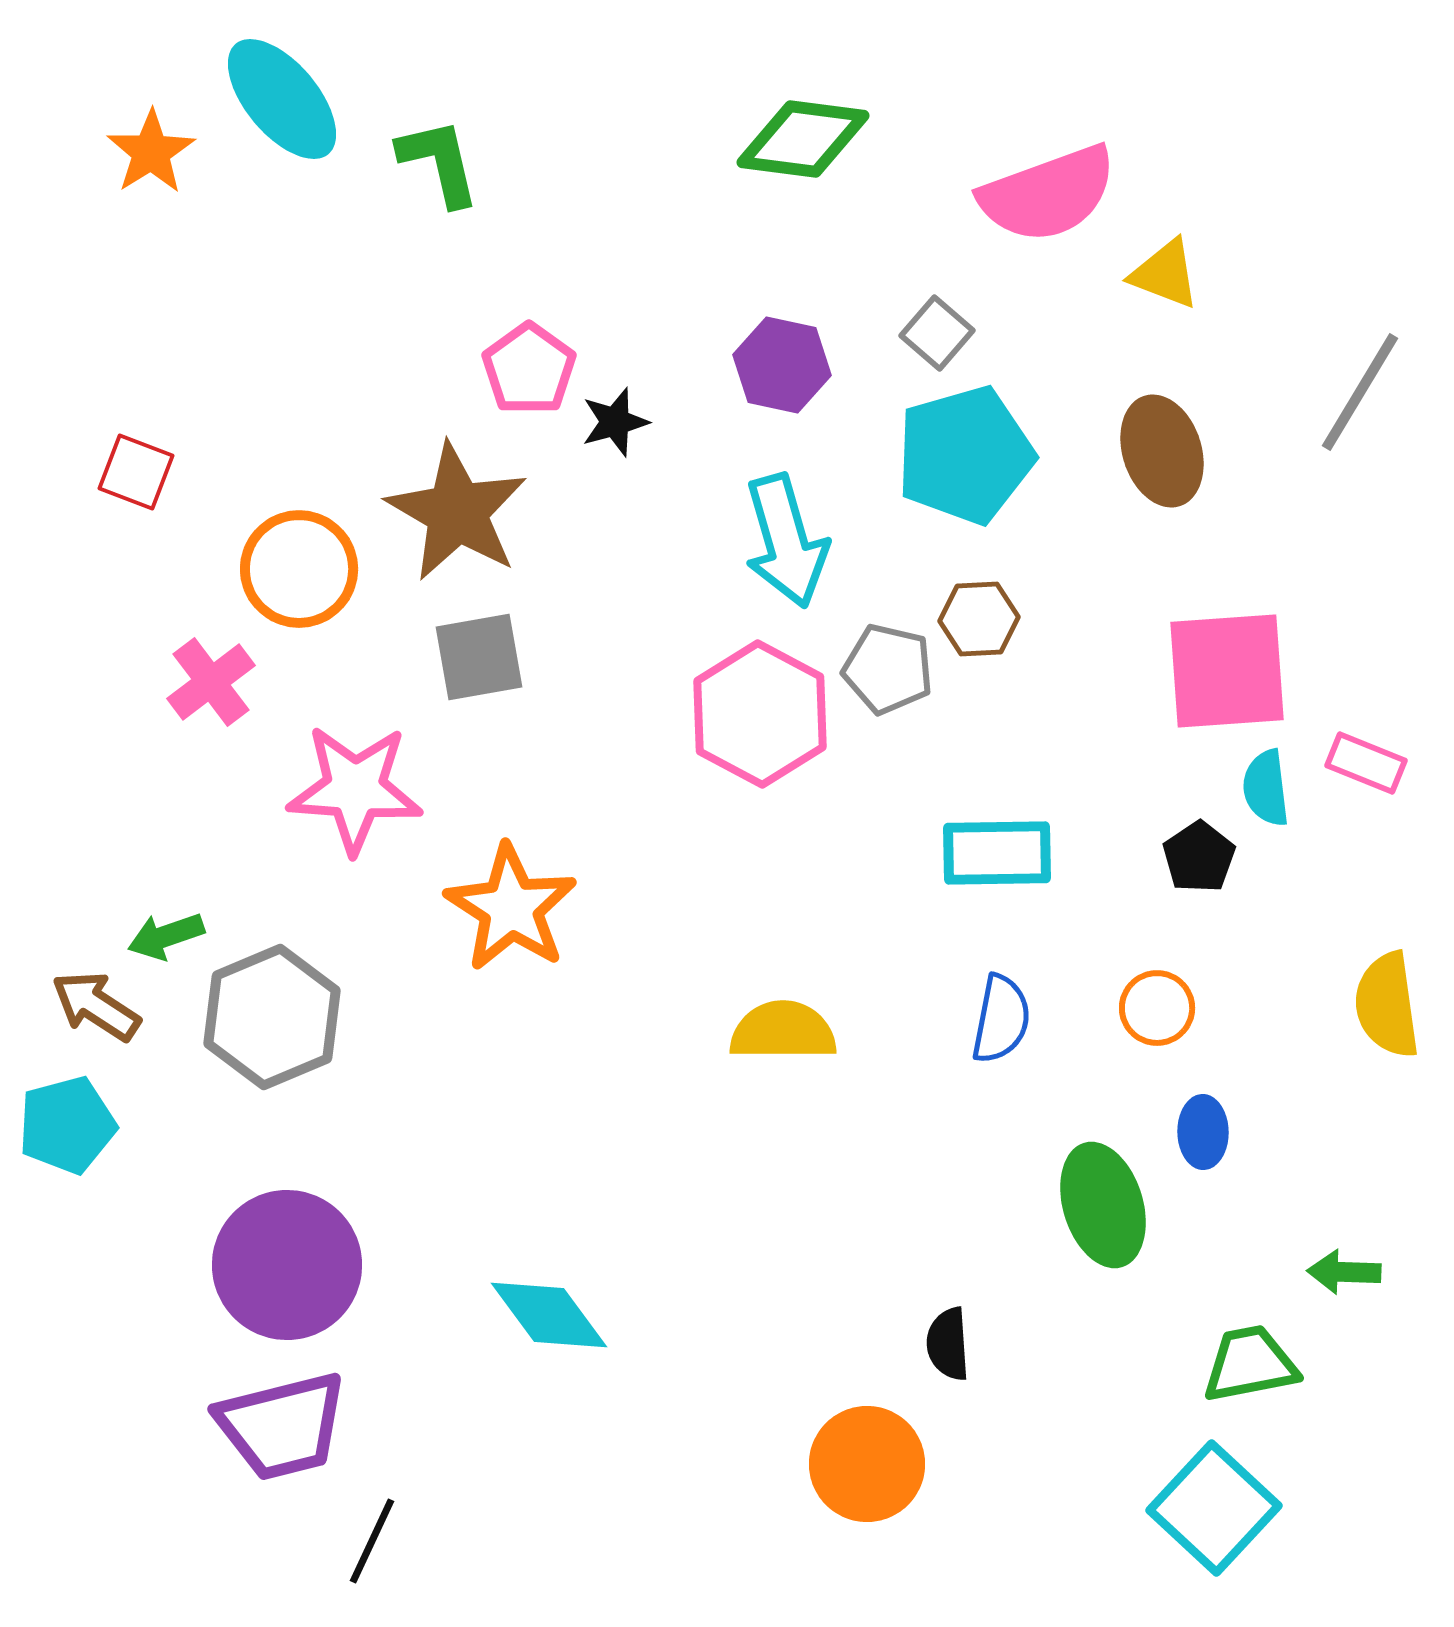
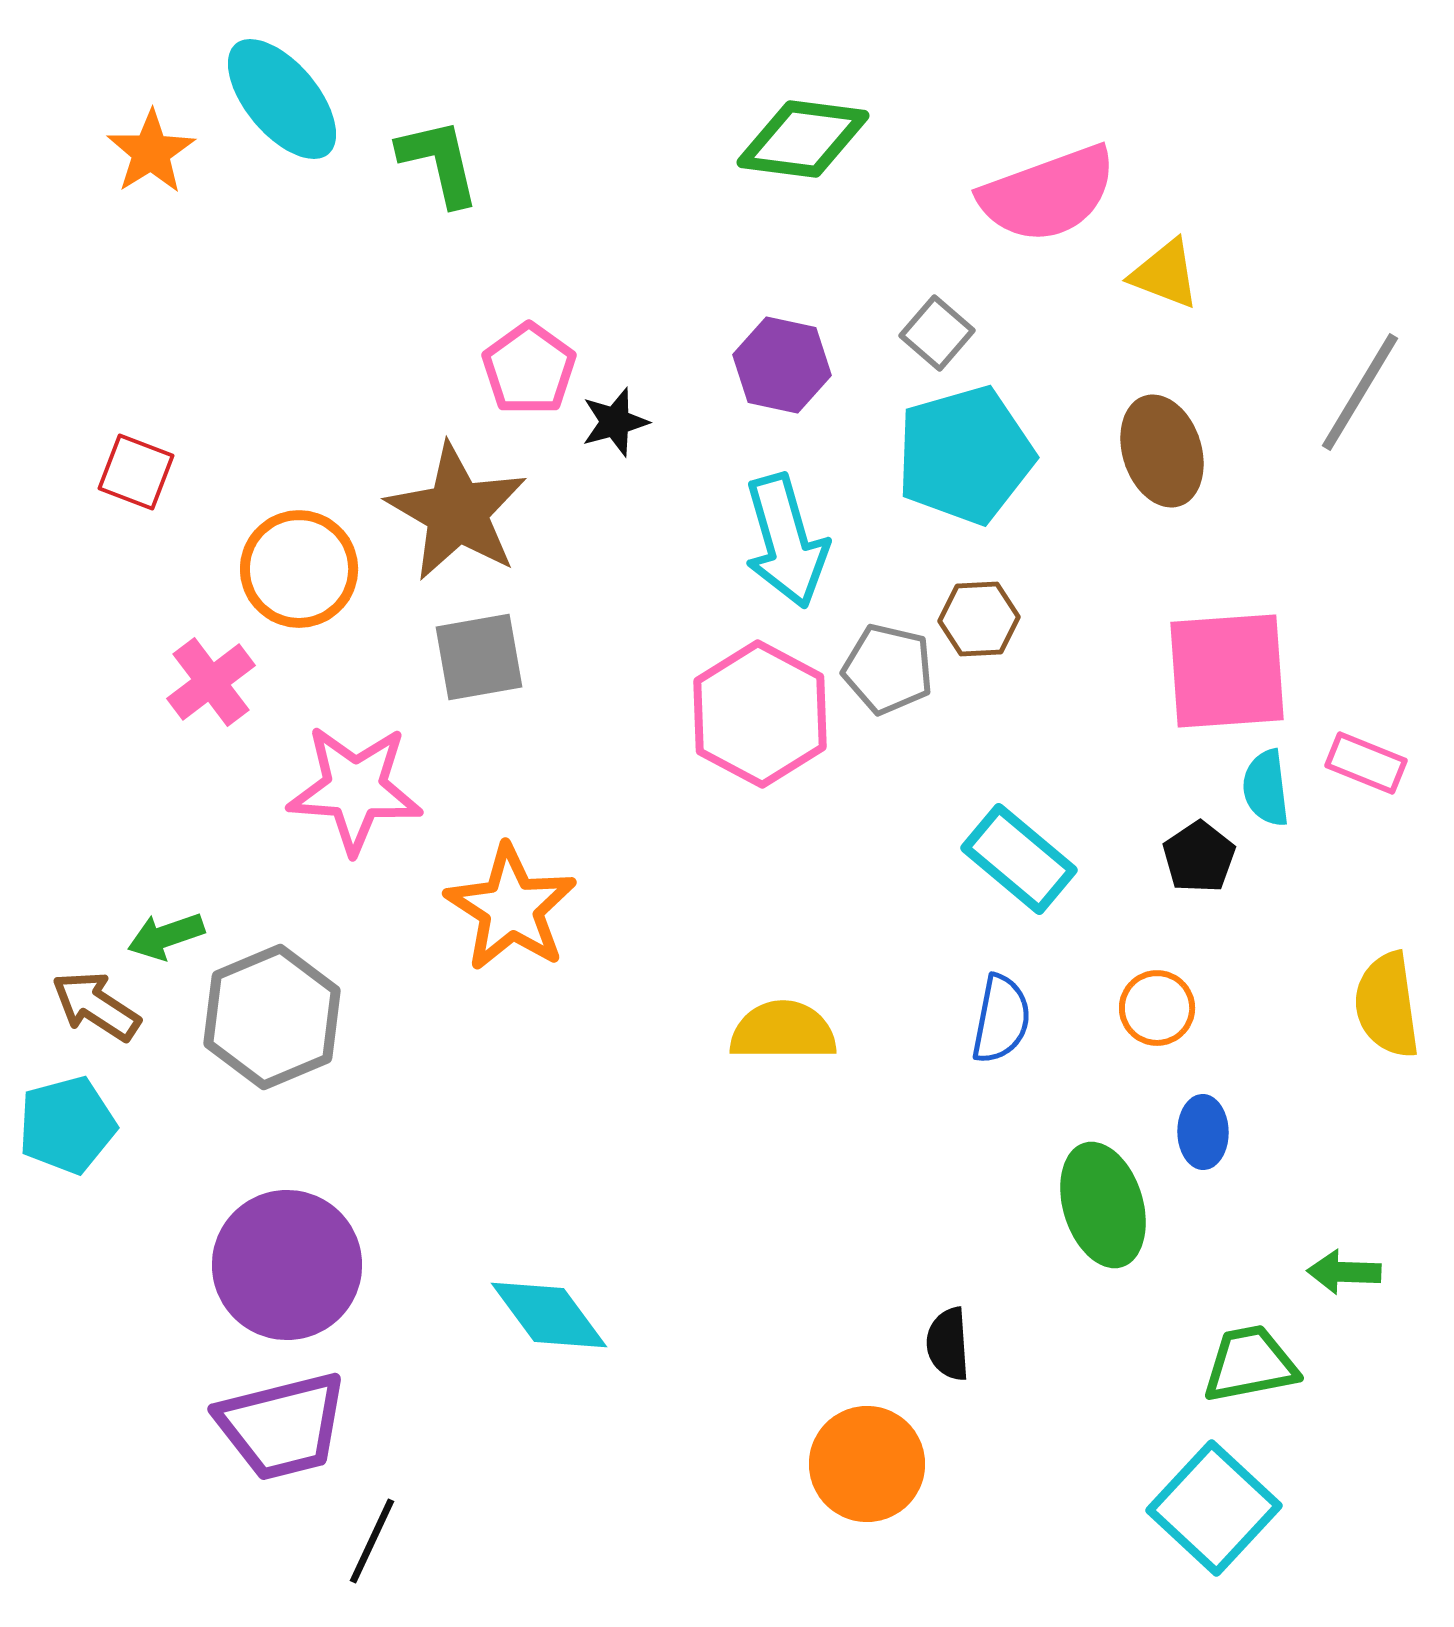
cyan rectangle at (997, 853): moved 22 px right, 6 px down; rotated 41 degrees clockwise
